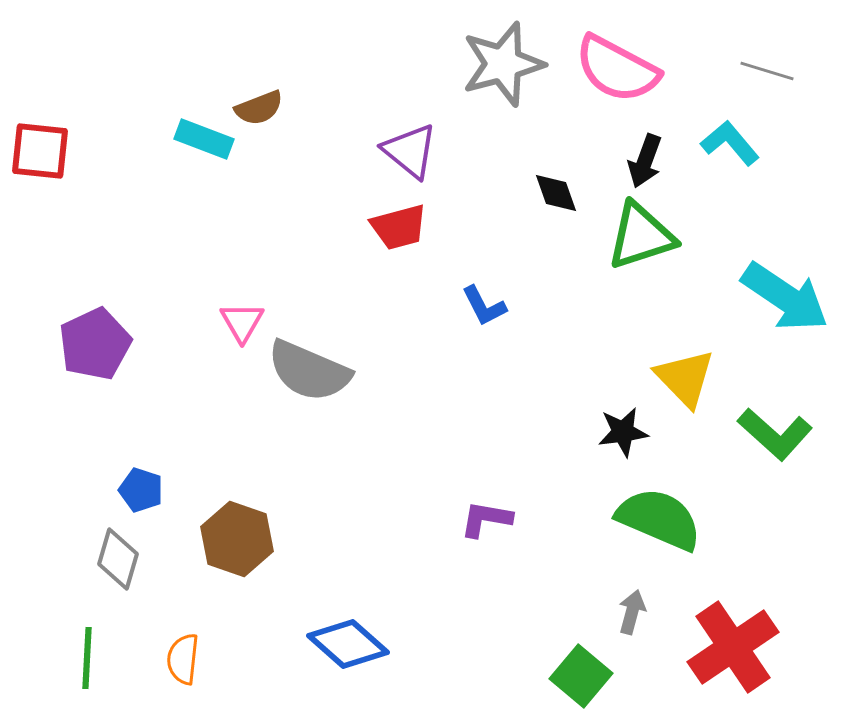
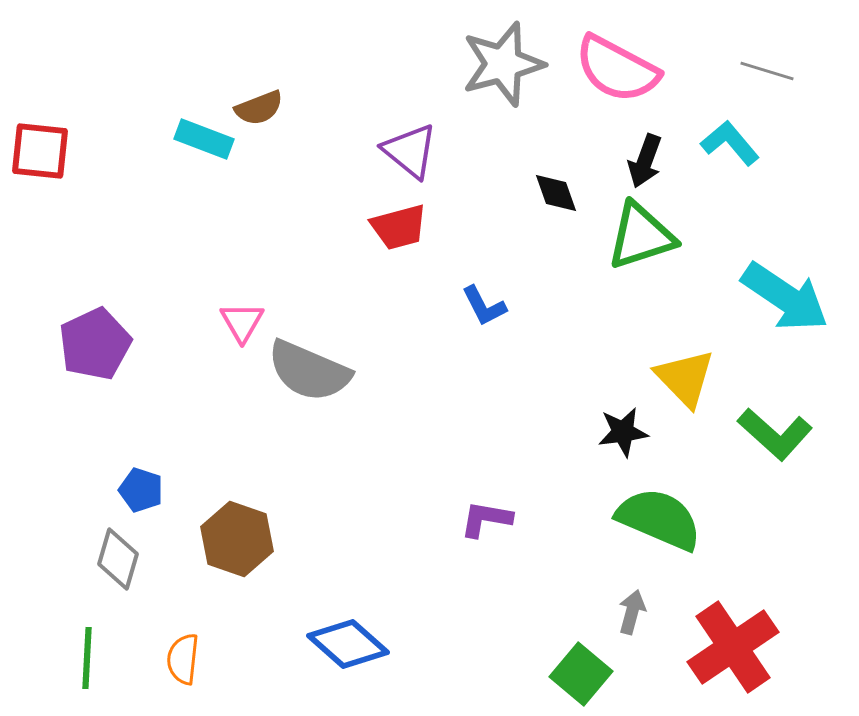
green square: moved 2 px up
